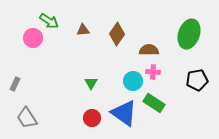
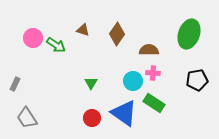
green arrow: moved 7 px right, 24 px down
brown triangle: rotated 24 degrees clockwise
pink cross: moved 1 px down
